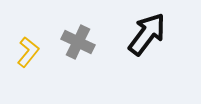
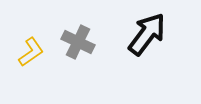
yellow L-shape: moved 3 px right; rotated 16 degrees clockwise
